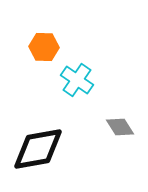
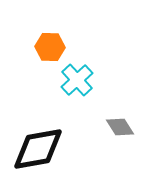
orange hexagon: moved 6 px right
cyan cross: rotated 12 degrees clockwise
